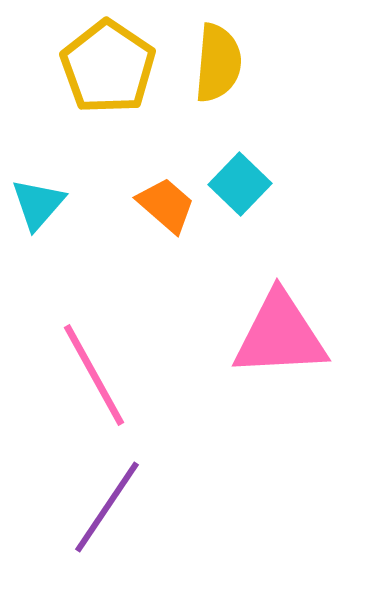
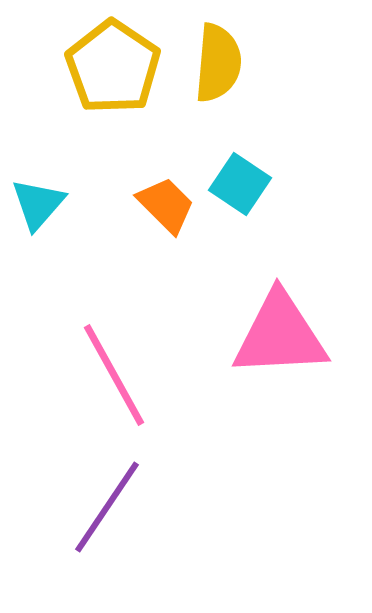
yellow pentagon: moved 5 px right
cyan square: rotated 10 degrees counterclockwise
orange trapezoid: rotated 4 degrees clockwise
pink line: moved 20 px right
